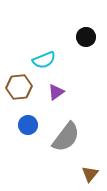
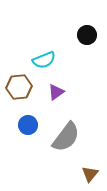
black circle: moved 1 px right, 2 px up
